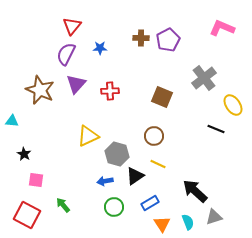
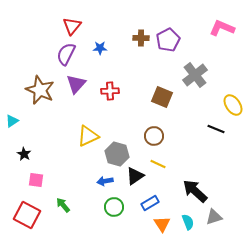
gray cross: moved 9 px left, 3 px up
cyan triangle: rotated 40 degrees counterclockwise
